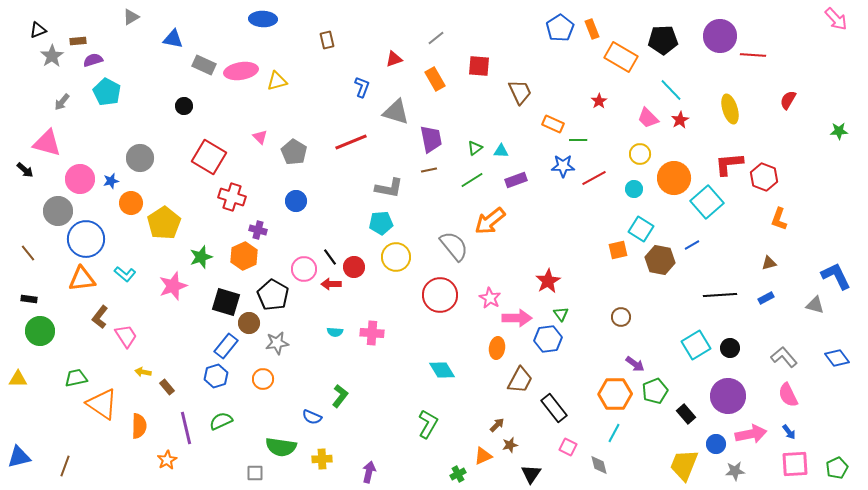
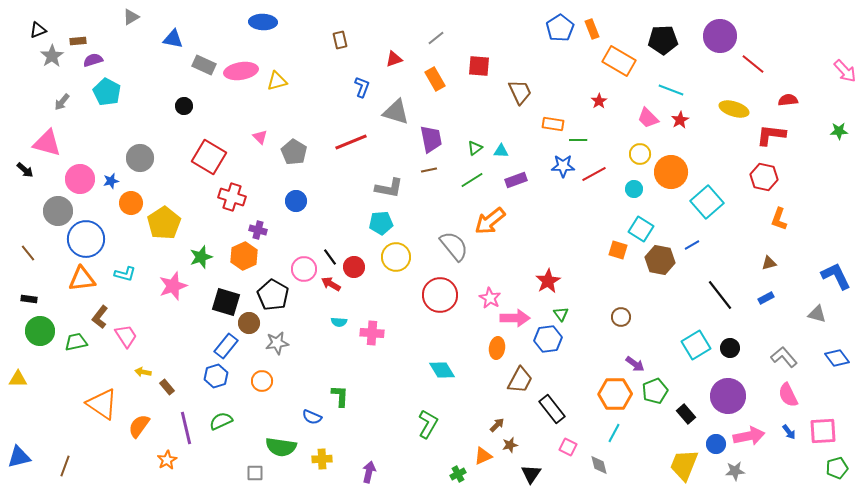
blue ellipse at (263, 19): moved 3 px down
pink arrow at (836, 19): moved 9 px right, 52 px down
brown rectangle at (327, 40): moved 13 px right
red line at (753, 55): moved 9 px down; rotated 35 degrees clockwise
orange rectangle at (621, 57): moved 2 px left, 4 px down
cyan line at (671, 90): rotated 25 degrees counterclockwise
red semicircle at (788, 100): rotated 54 degrees clockwise
yellow ellipse at (730, 109): moved 4 px right; rotated 56 degrees counterclockwise
orange rectangle at (553, 124): rotated 15 degrees counterclockwise
red L-shape at (729, 164): moved 42 px right, 29 px up; rotated 12 degrees clockwise
red hexagon at (764, 177): rotated 8 degrees counterclockwise
red line at (594, 178): moved 4 px up
orange circle at (674, 178): moved 3 px left, 6 px up
orange square at (618, 250): rotated 30 degrees clockwise
cyan L-shape at (125, 274): rotated 25 degrees counterclockwise
red arrow at (331, 284): rotated 30 degrees clockwise
black line at (720, 295): rotated 56 degrees clockwise
gray triangle at (815, 305): moved 2 px right, 9 px down
pink arrow at (517, 318): moved 2 px left
cyan semicircle at (335, 332): moved 4 px right, 10 px up
green trapezoid at (76, 378): moved 36 px up
orange circle at (263, 379): moved 1 px left, 2 px down
green L-shape at (340, 396): rotated 35 degrees counterclockwise
black rectangle at (554, 408): moved 2 px left, 1 px down
orange semicircle at (139, 426): rotated 145 degrees counterclockwise
pink arrow at (751, 434): moved 2 px left, 2 px down
pink square at (795, 464): moved 28 px right, 33 px up
green pentagon at (837, 468): rotated 10 degrees clockwise
